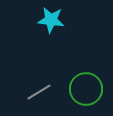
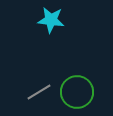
green circle: moved 9 px left, 3 px down
